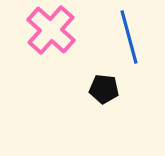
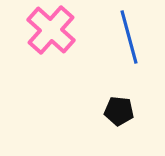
black pentagon: moved 15 px right, 22 px down
